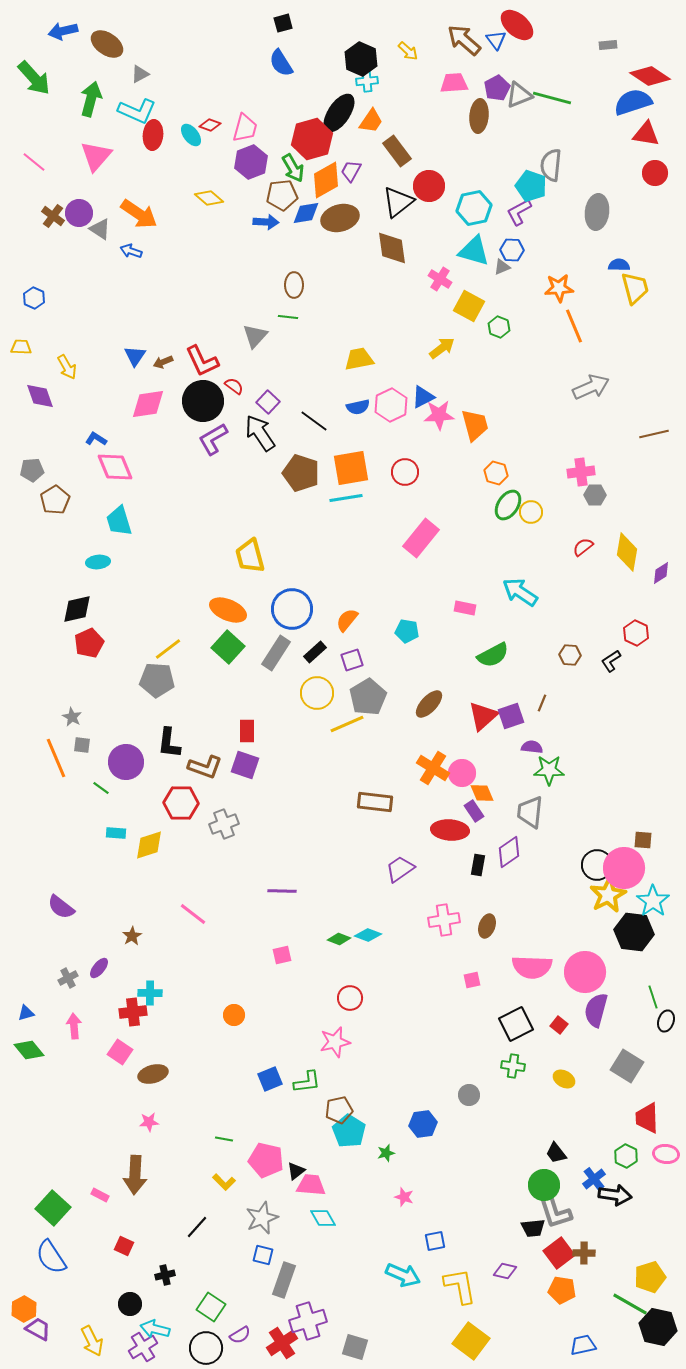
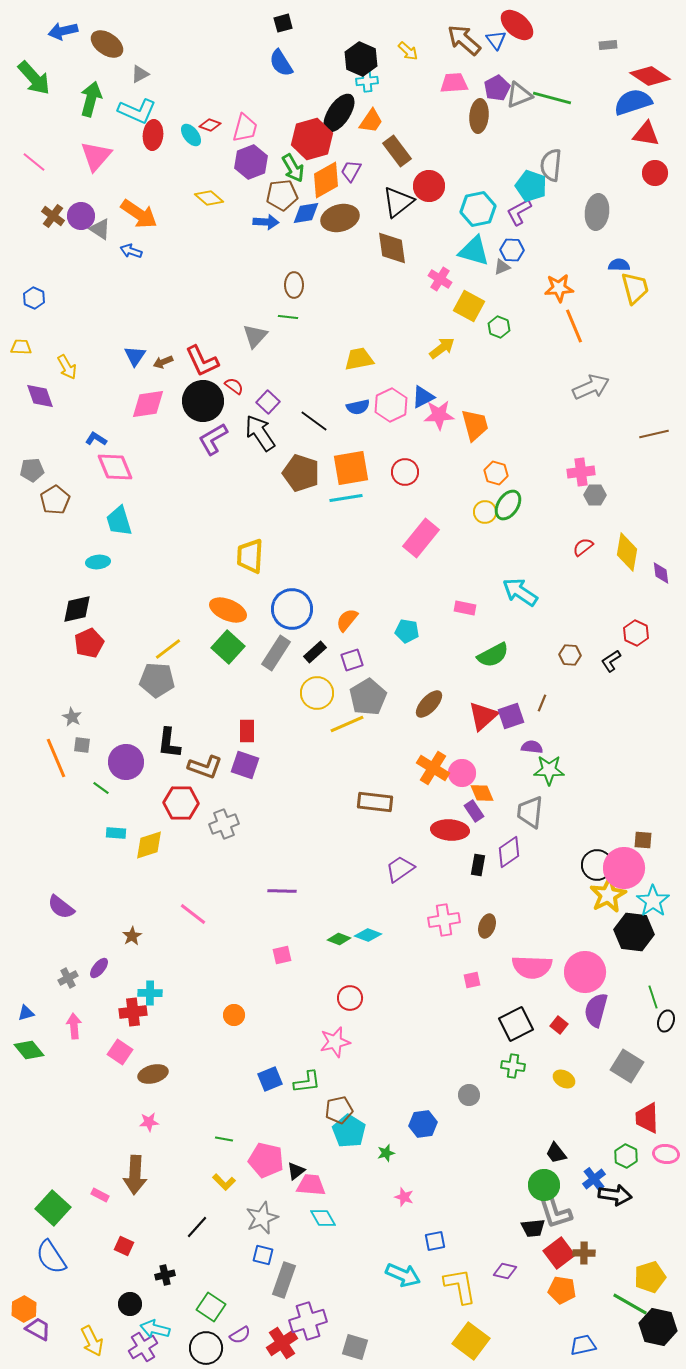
cyan hexagon at (474, 208): moved 4 px right, 1 px down
purple circle at (79, 213): moved 2 px right, 3 px down
yellow circle at (531, 512): moved 46 px left
yellow trapezoid at (250, 556): rotated 18 degrees clockwise
purple diamond at (661, 573): rotated 65 degrees counterclockwise
